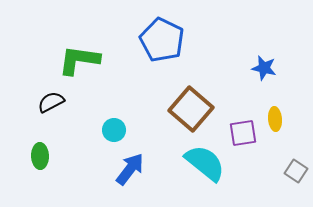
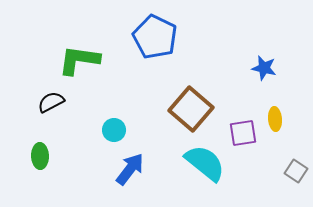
blue pentagon: moved 7 px left, 3 px up
